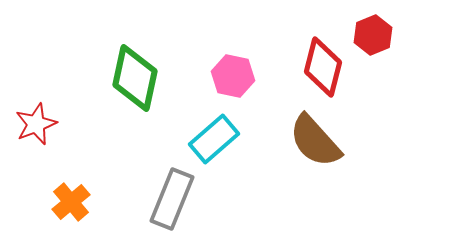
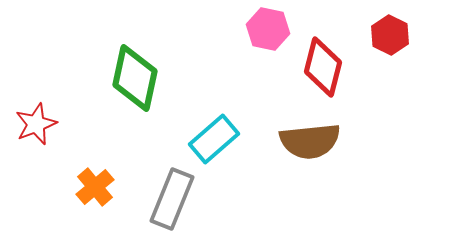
red hexagon: moved 17 px right; rotated 12 degrees counterclockwise
pink hexagon: moved 35 px right, 47 px up
brown semicircle: moved 5 px left; rotated 54 degrees counterclockwise
orange cross: moved 24 px right, 15 px up
